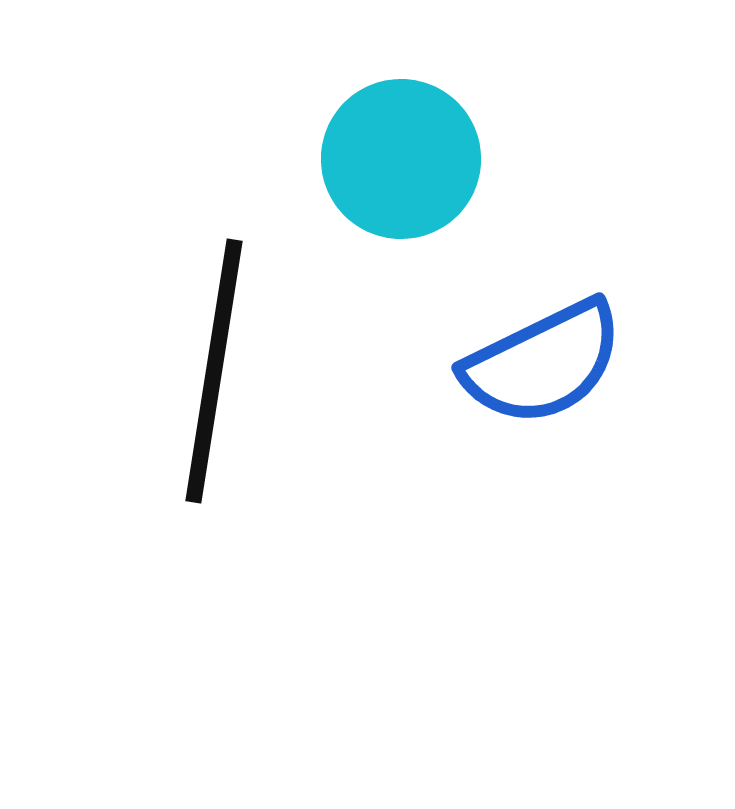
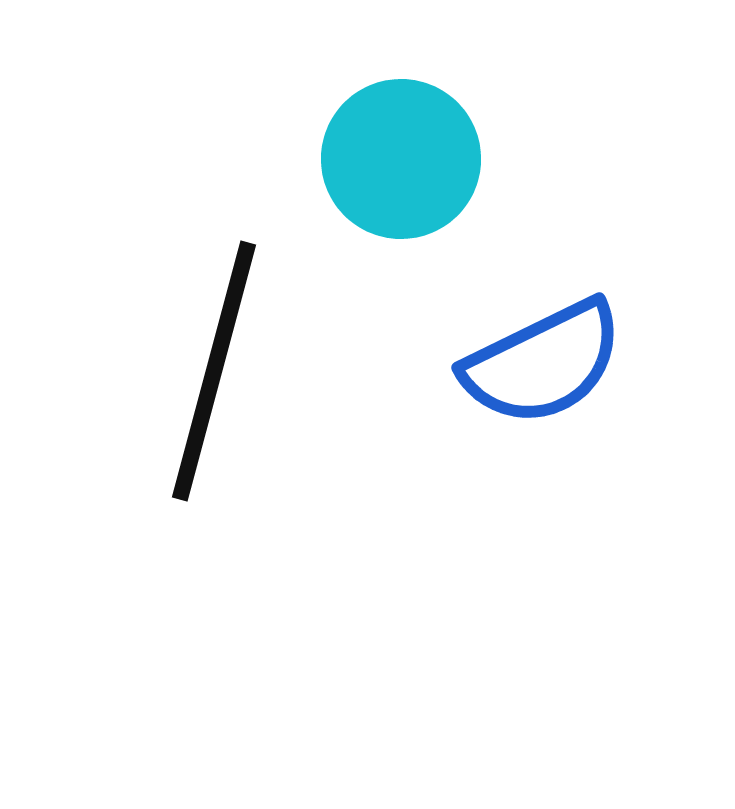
black line: rotated 6 degrees clockwise
